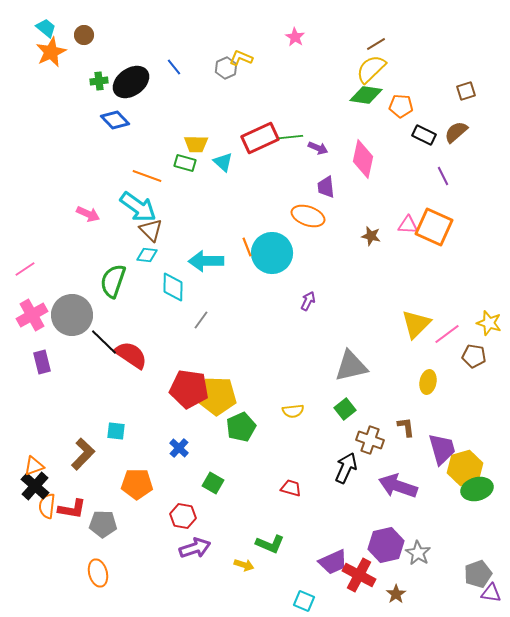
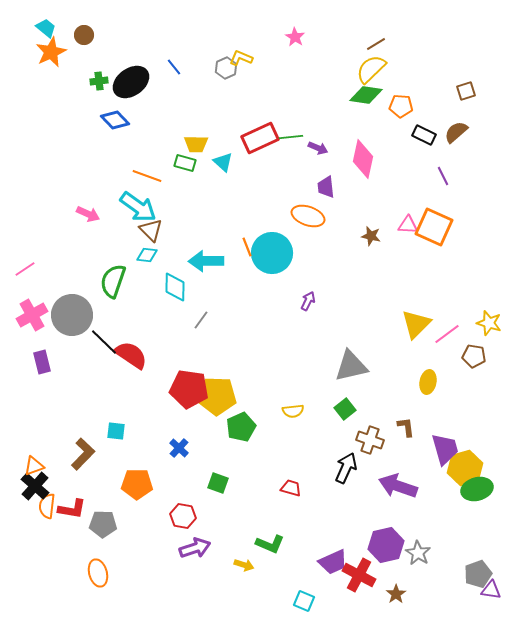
cyan diamond at (173, 287): moved 2 px right
purple trapezoid at (442, 449): moved 3 px right
green square at (213, 483): moved 5 px right; rotated 10 degrees counterclockwise
purple triangle at (491, 593): moved 3 px up
